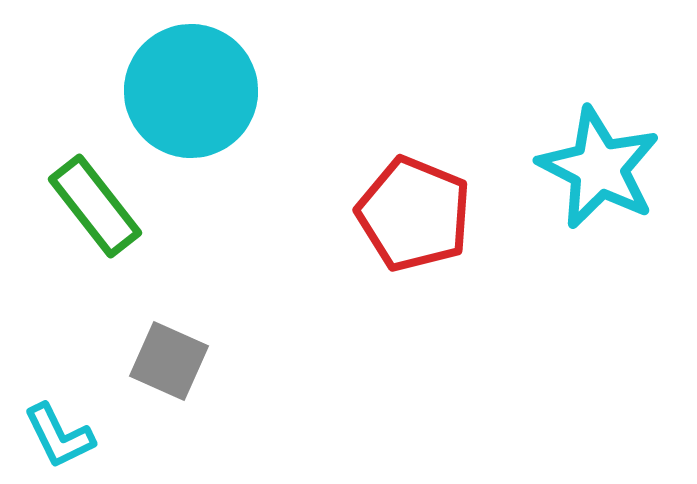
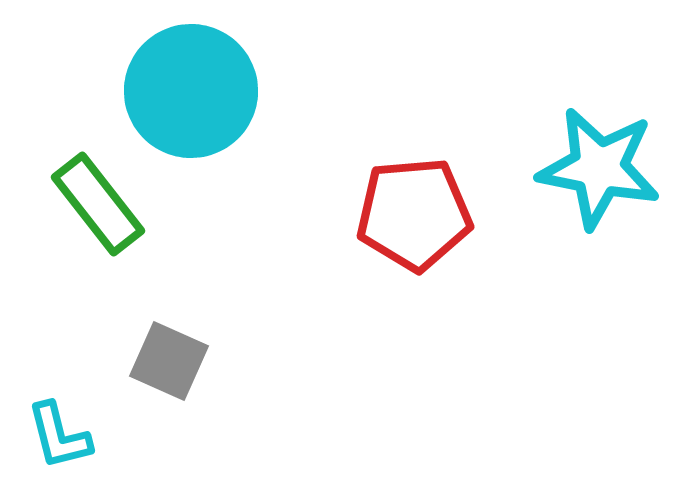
cyan star: rotated 16 degrees counterclockwise
green rectangle: moved 3 px right, 2 px up
red pentagon: rotated 27 degrees counterclockwise
cyan L-shape: rotated 12 degrees clockwise
